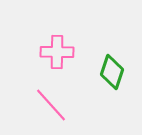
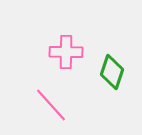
pink cross: moved 9 px right
